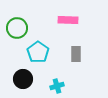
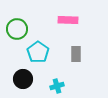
green circle: moved 1 px down
